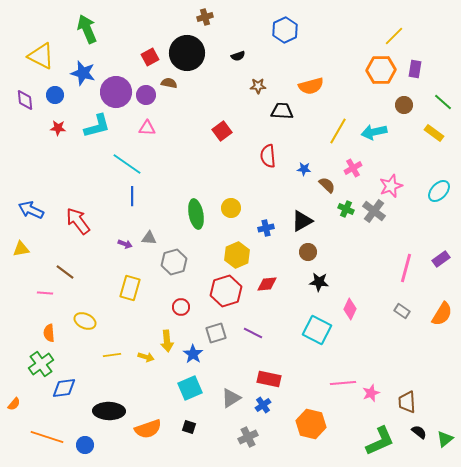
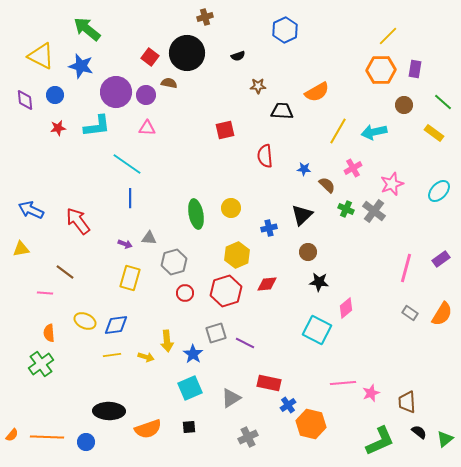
green arrow at (87, 29): rotated 28 degrees counterclockwise
yellow line at (394, 36): moved 6 px left
red square at (150, 57): rotated 24 degrees counterclockwise
blue star at (83, 73): moved 2 px left, 7 px up
orange semicircle at (311, 86): moved 6 px right, 6 px down; rotated 15 degrees counterclockwise
cyan L-shape at (97, 126): rotated 8 degrees clockwise
red star at (58, 128): rotated 14 degrees counterclockwise
red square at (222, 131): moved 3 px right, 1 px up; rotated 24 degrees clockwise
red semicircle at (268, 156): moved 3 px left
pink star at (391, 186): moved 1 px right, 2 px up
blue line at (132, 196): moved 2 px left, 2 px down
black triangle at (302, 221): moved 6 px up; rotated 15 degrees counterclockwise
blue cross at (266, 228): moved 3 px right
yellow rectangle at (130, 288): moved 10 px up
red circle at (181, 307): moved 4 px right, 14 px up
pink diamond at (350, 309): moved 4 px left, 1 px up; rotated 25 degrees clockwise
gray rectangle at (402, 311): moved 8 px right, 2 px down
purple line at (253, 333): moved 8 px left, 10 px down
red rectangle at (269, 379): moved 4 px down
blue diamond at (64, 388): moved 52 px right, 63 px up
orange semicircle at (14, 404): moved 2 px left, 31 px down
blue cross at (263, 405): moved 25 px right
black square at (189, 427): rotated 24 degrees counterclockwise
orange line at (47, 437): rotated 16 degrees counterclockwise
blue circle at (85, 445): moved 1 px right, 3 px up
